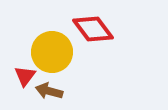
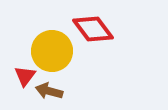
yellow circle: moved 1 px up
